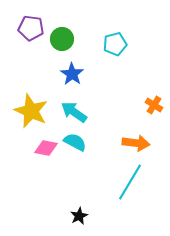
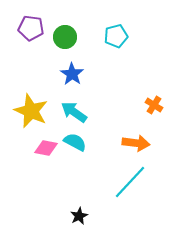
green circle: moved 3 px right, 2 px up
cyan pentagon: moved 1 px right, 8 px up
cyan line: rotated 12 degrees clockwise
